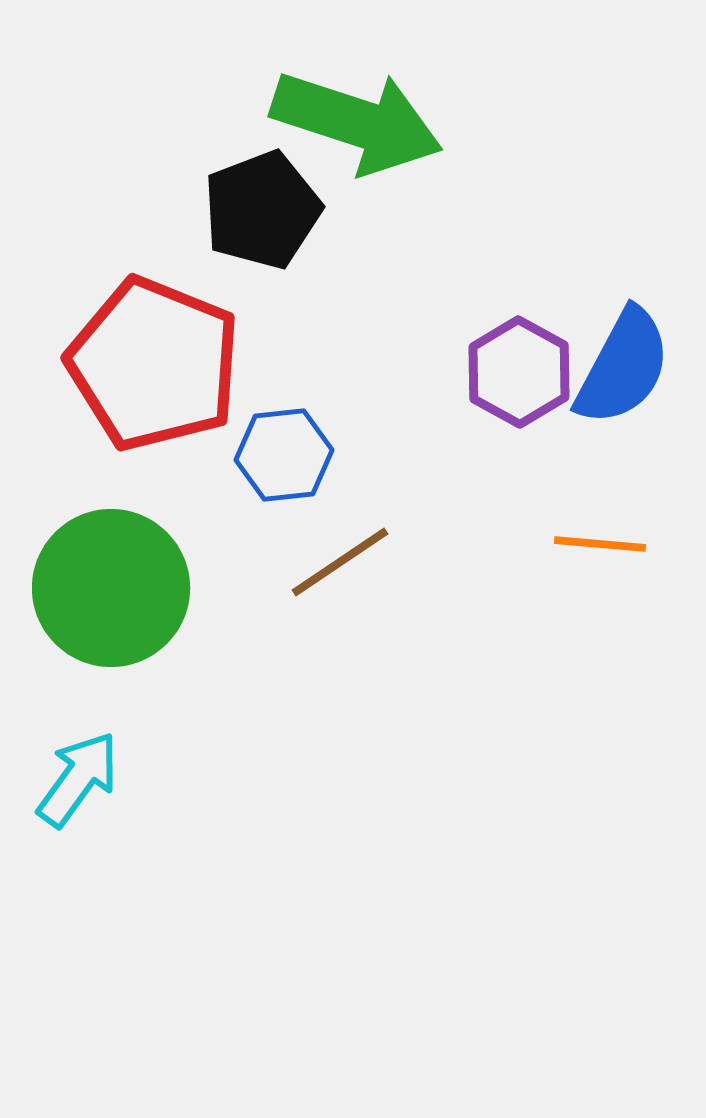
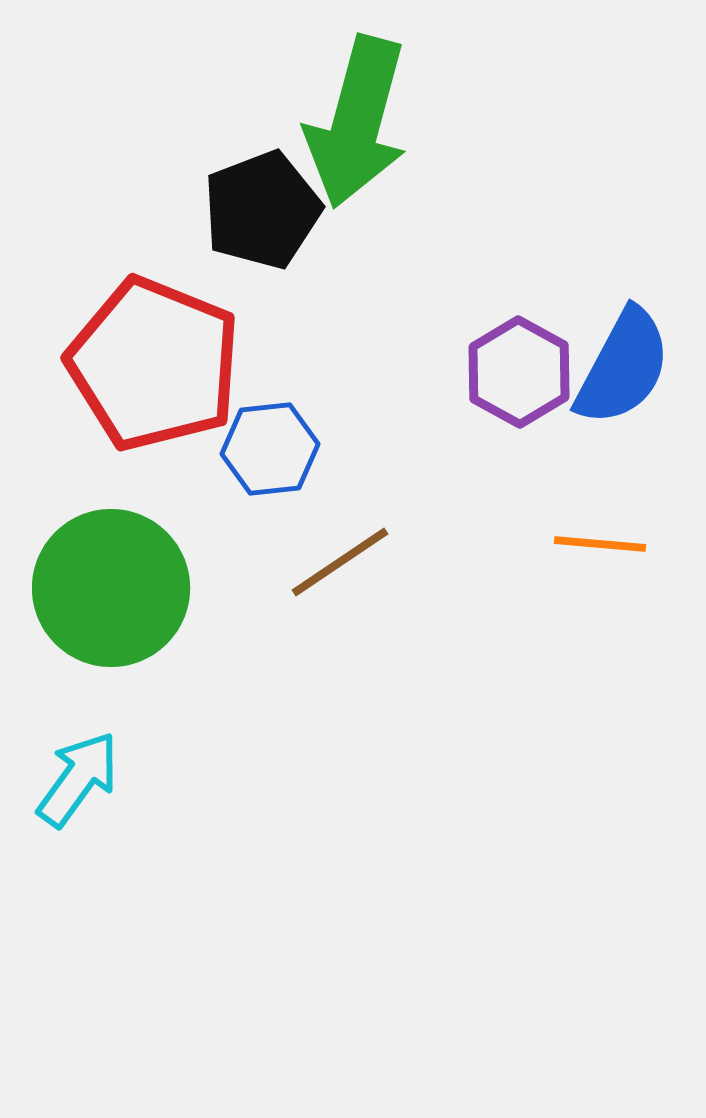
green arrow: rotated 87 degrees clockwise
blue hexagon: moved 14 px left, 6 px up
